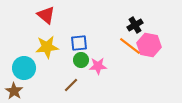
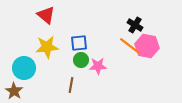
black cross: rotated 28 degrees counterclockwise
pink hexagon: moved 2 px left, 1 px down
brown line: rotated 35 degrees counterclockwise
